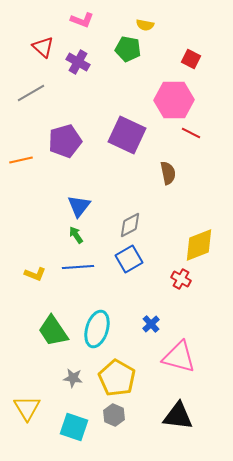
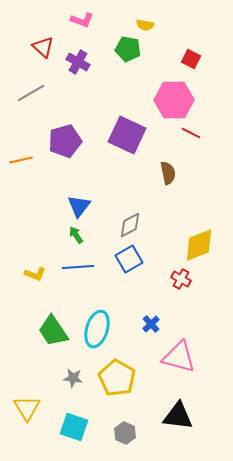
gray hexagon: moved 11 px right, 18 px down
